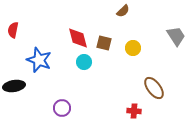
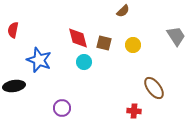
yellow circle: moved 3 px up
